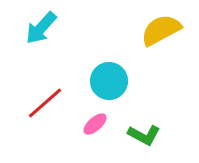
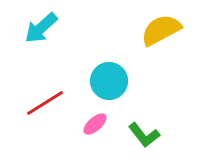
cyan arrow: rotated 6 degrees clockwise
red line: rotated 9 degrees clockwise
green L-shape: rotated 24 degrees clockwise
